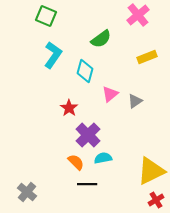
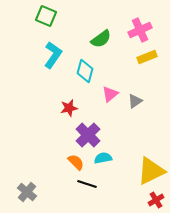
pink cross: moved 2 px right, 15 px down; rotated 15 degrees clockwise
red star: rotated 24 degrees clockwise
black line: rotated 18 degrees clockwise
